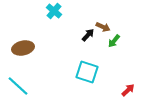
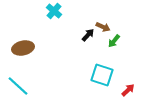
cyan square: moved 15 px right, 3 px down
